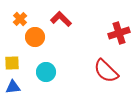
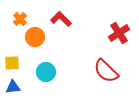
red cross: rotated 15 degrees counterclockwise
